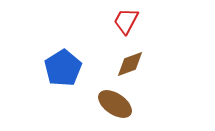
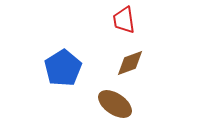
red trapezoid: moved 2 px left, 1 px up; rotated 36 degrees counterclockwise
brown diamond: moved 1 px up
